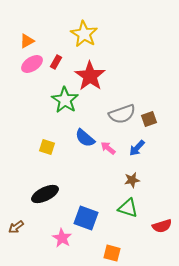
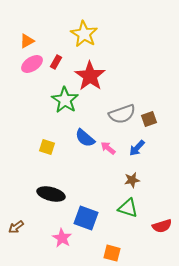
black ellipse: moved 6 px right; rotated 40 degrees clockwise
